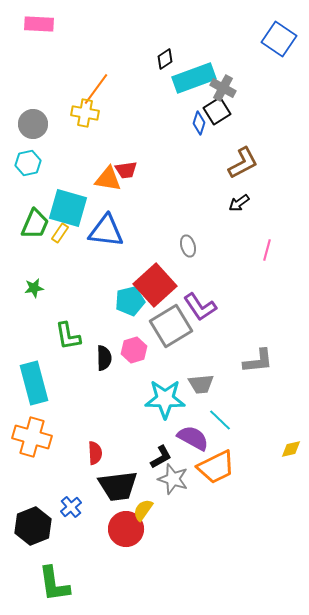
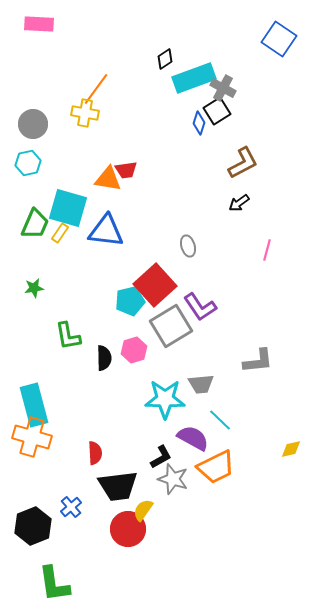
cyan rectangle at (34, 383): moved 22 px down
red circle at (126, 529): moved 2 px right
